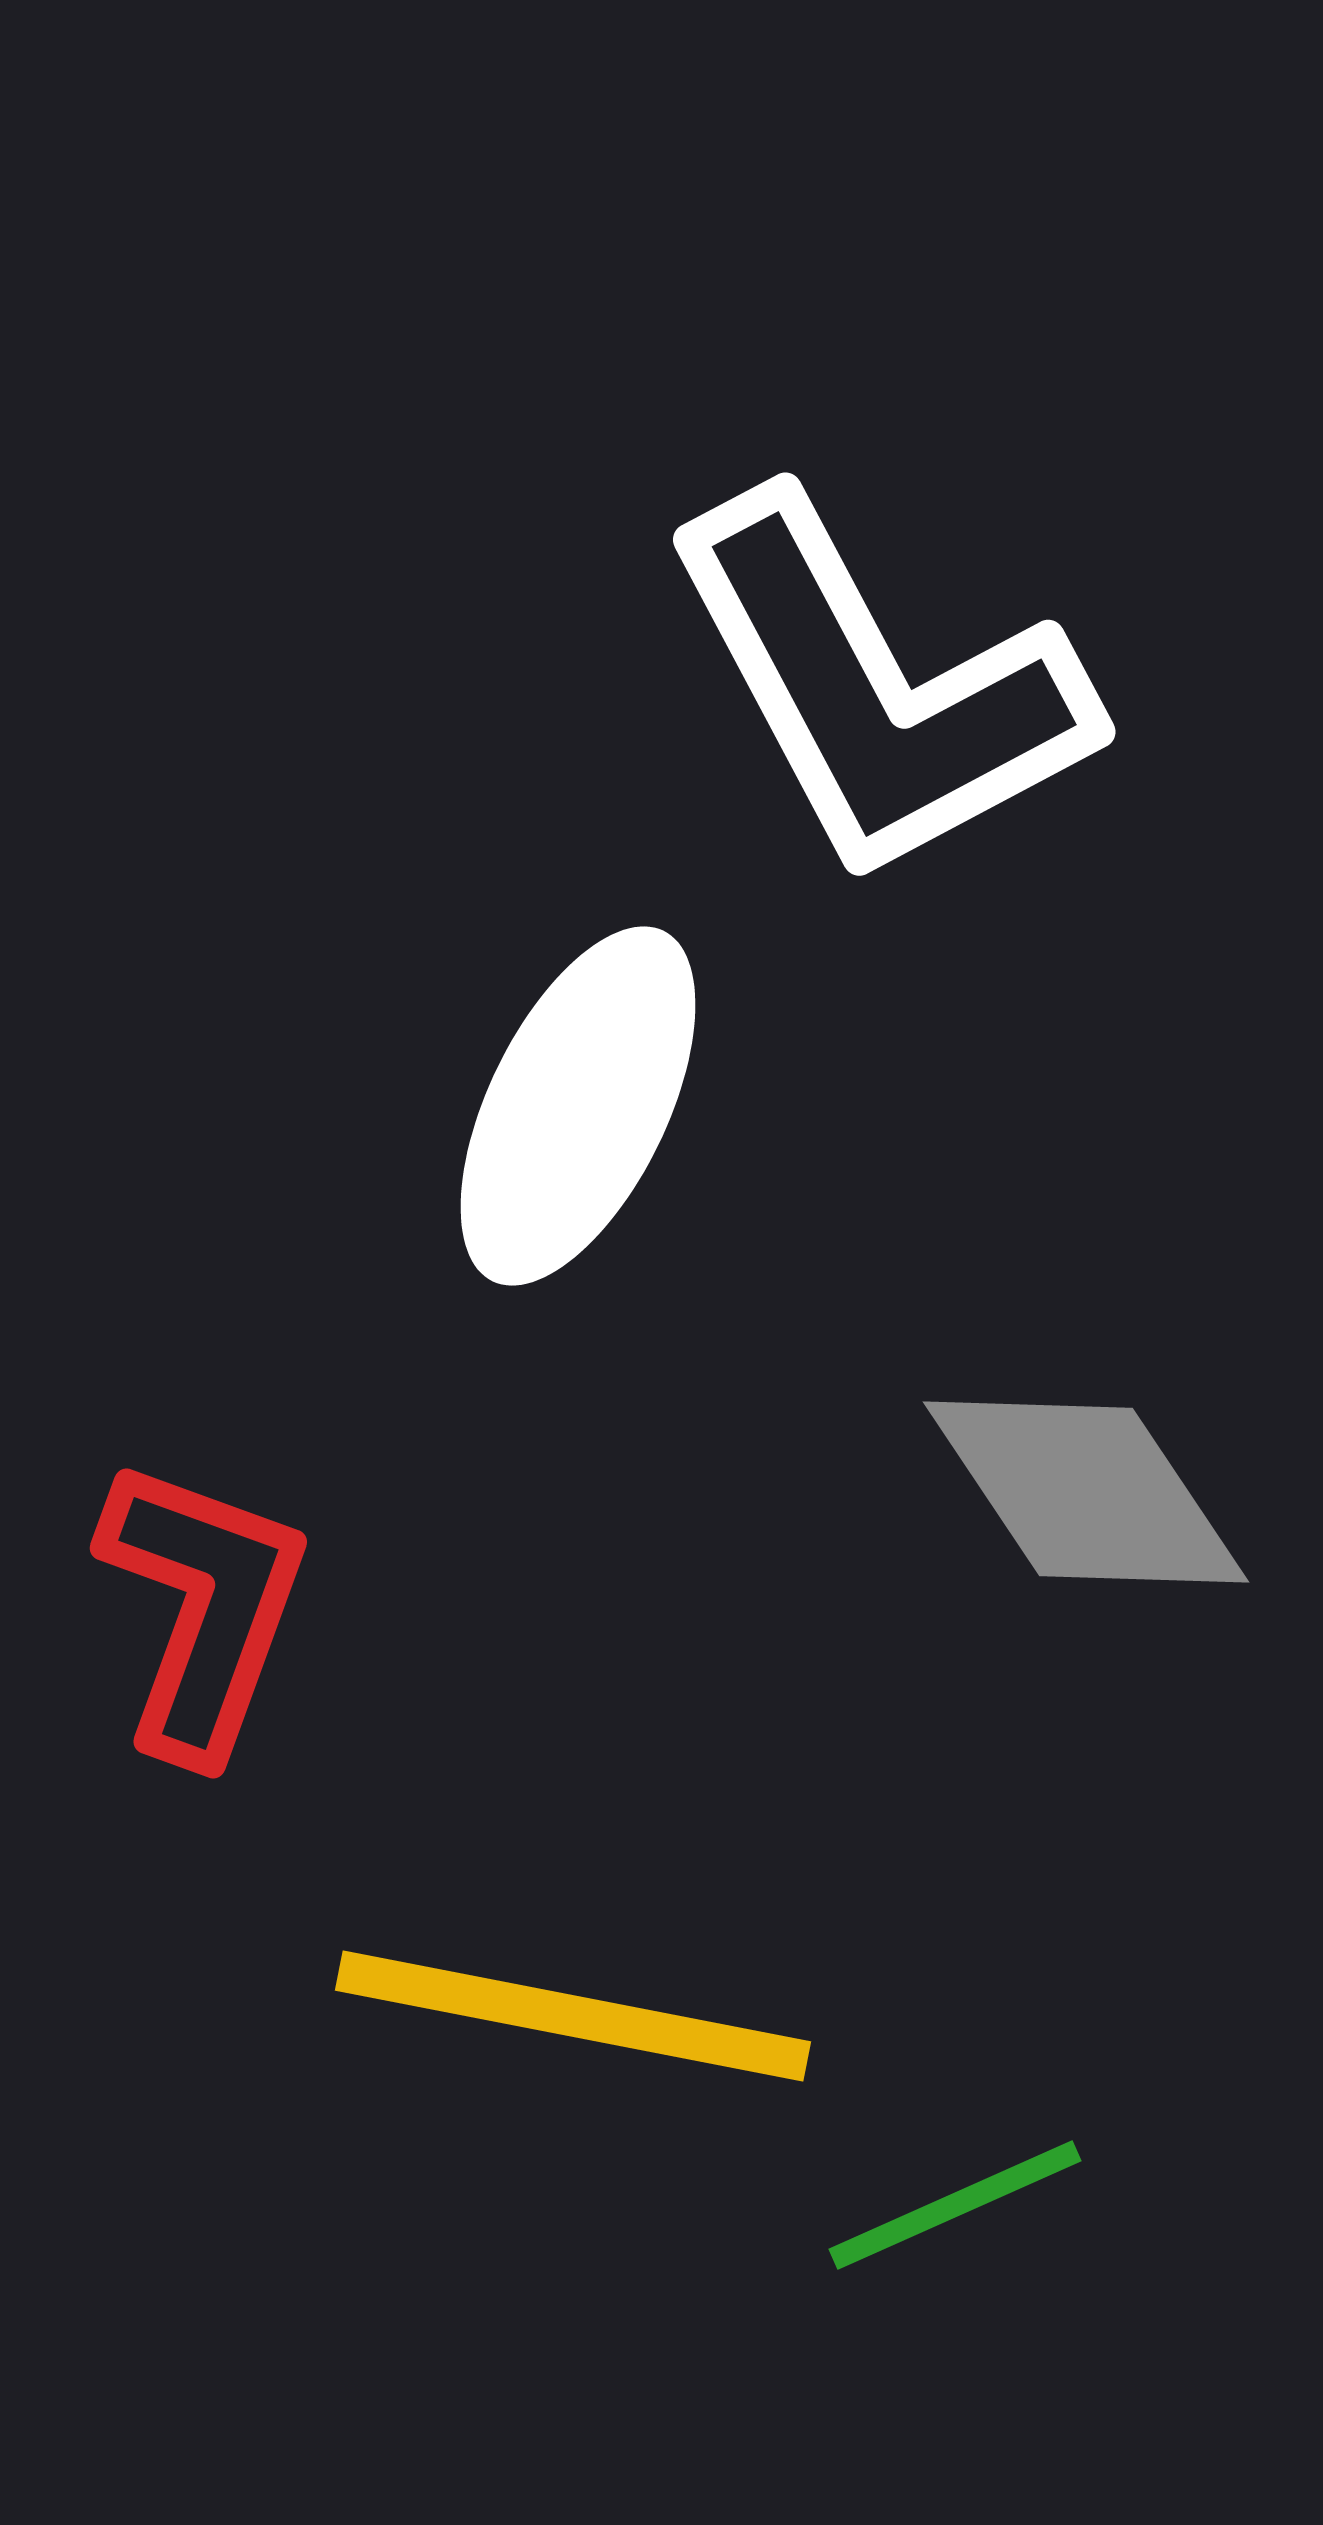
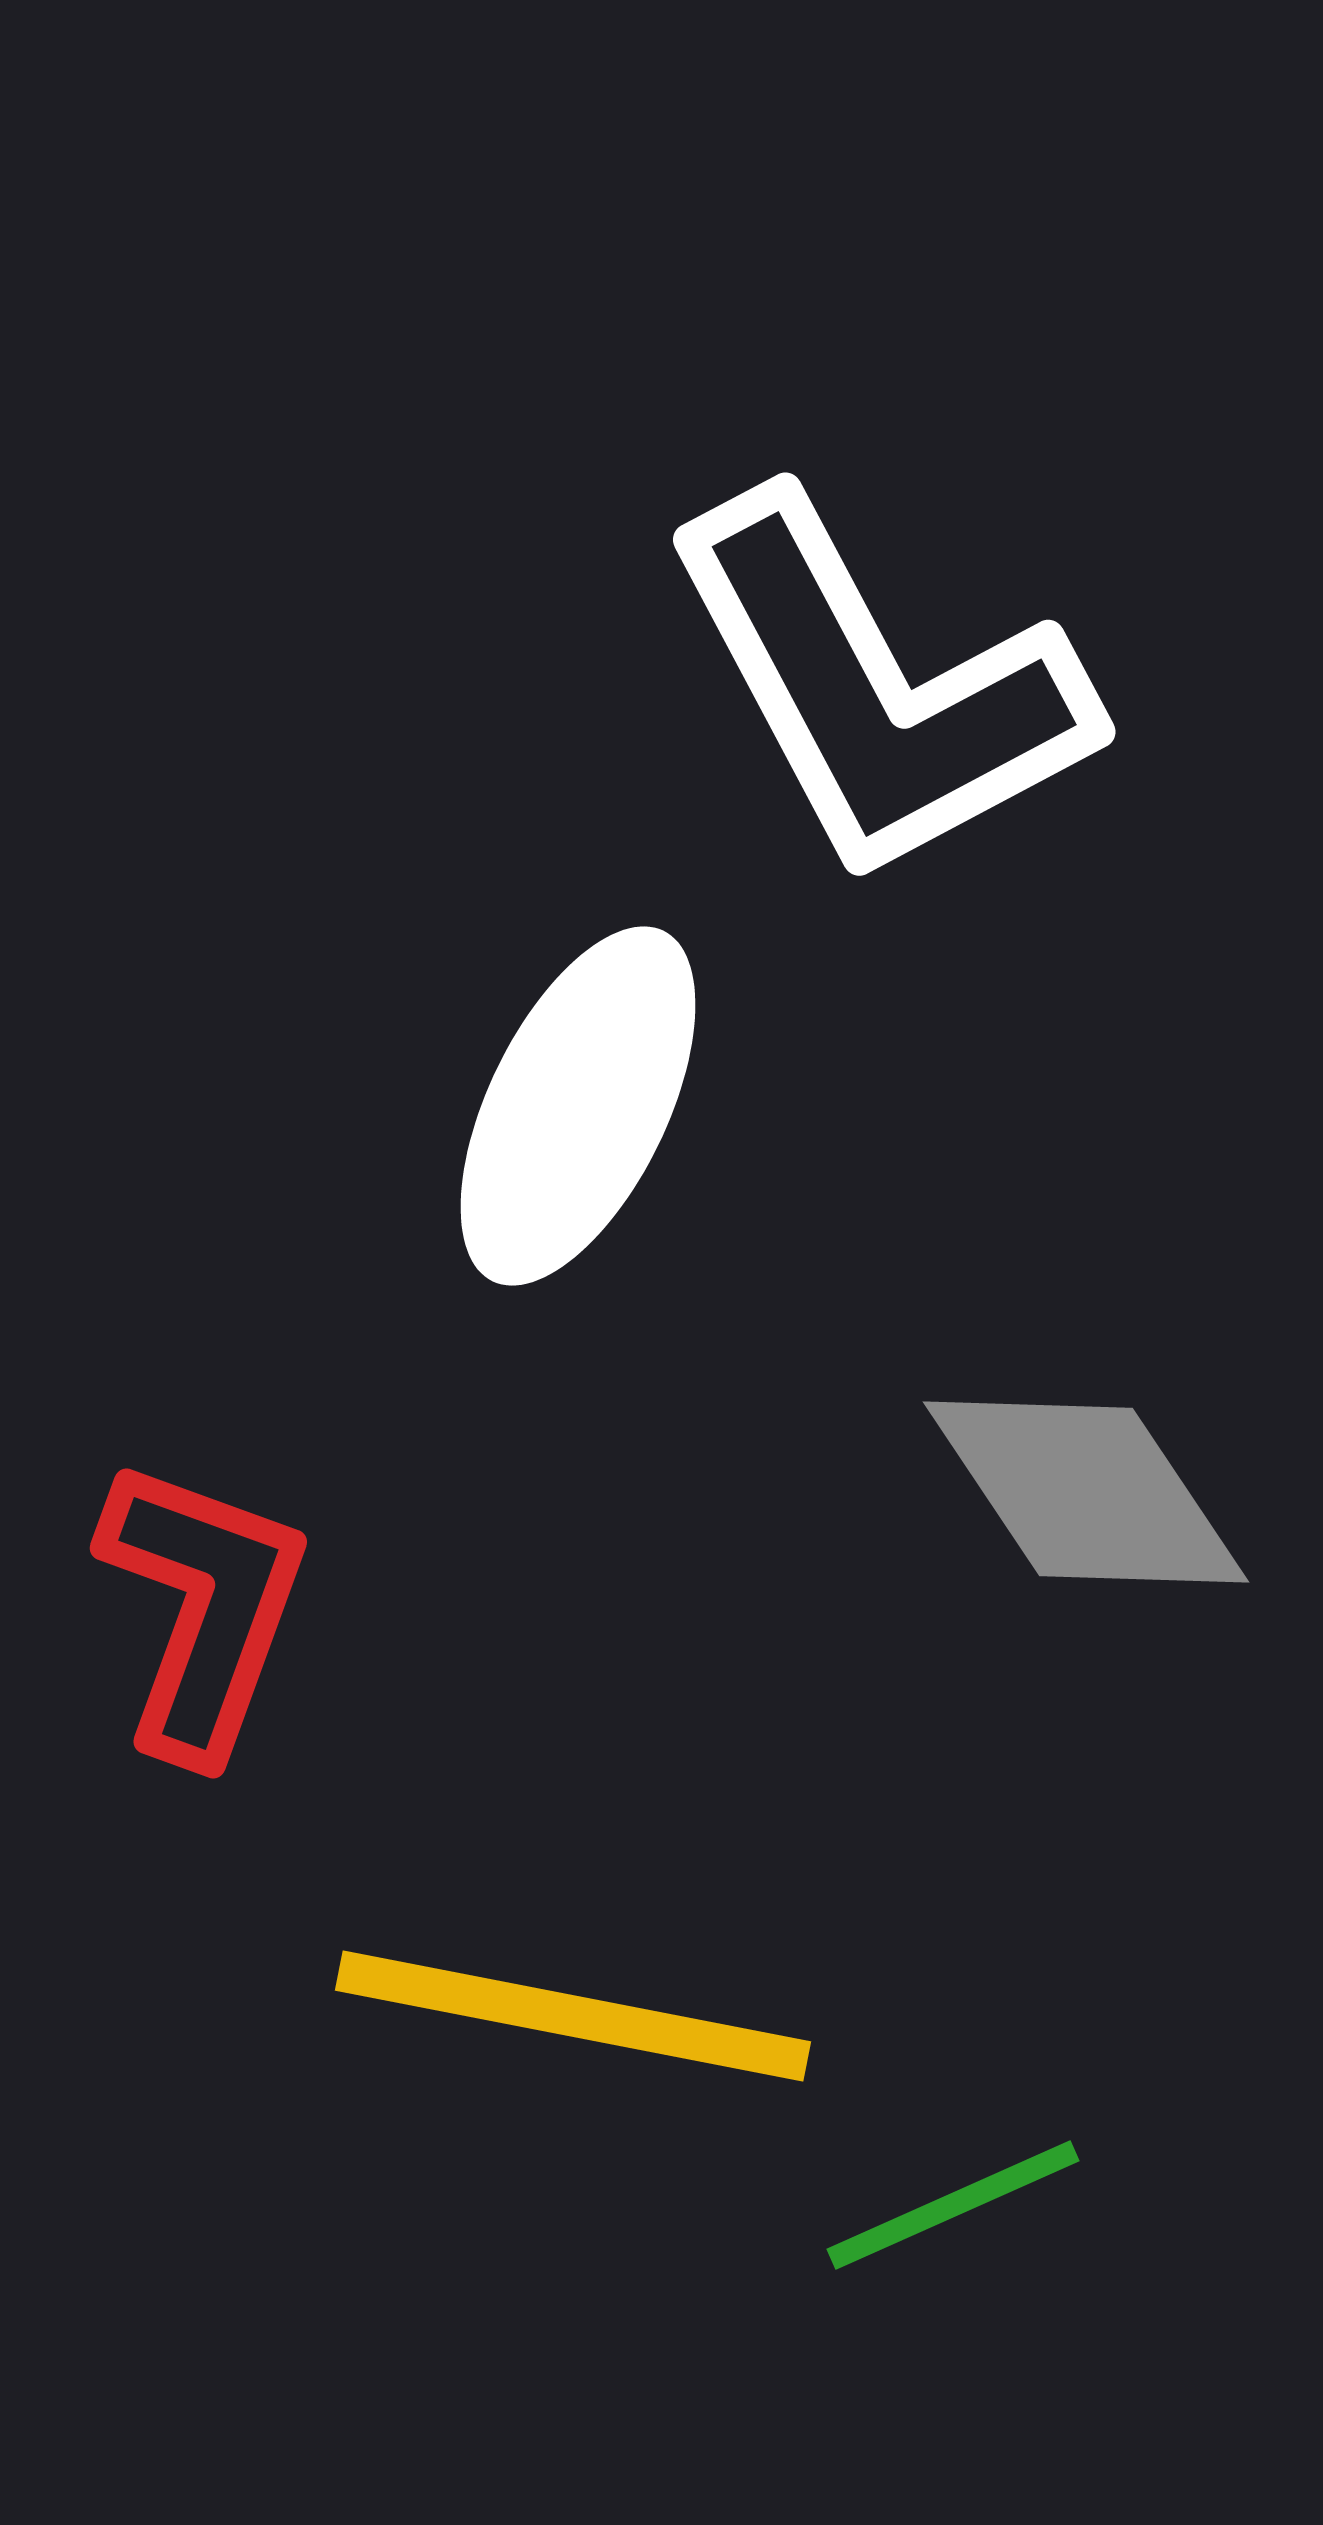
green line: moved 2 px left
